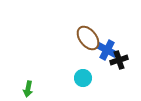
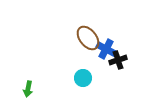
blue cross: moved 1 px left, 1 px up
black cross: moved 1 px left
